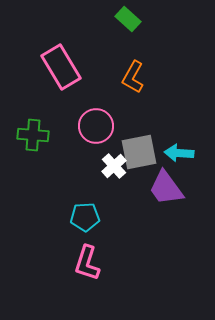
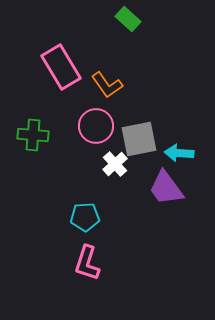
orange L-shape: moved 26 px left, 8 px down; rotated 64 degrees counterclockwise
gray square: moved 13 px up
white cross: moved 1 px right, 2 px up
